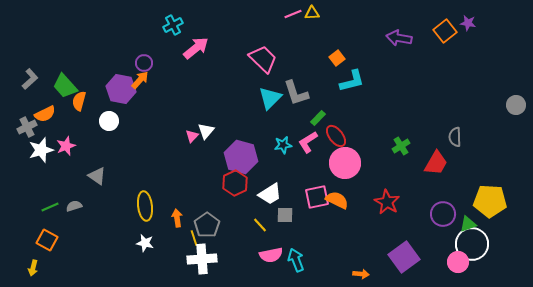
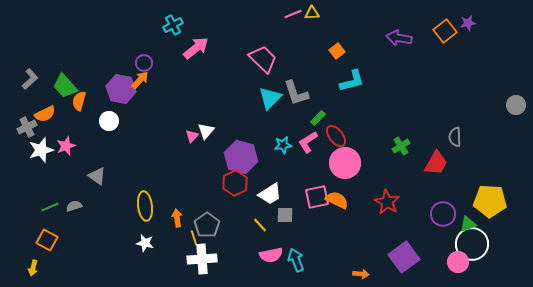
purple star at (468, 23): rotated 21 degrees counterclockwise
orange square at (337, 58): moved 7 px up
